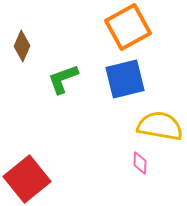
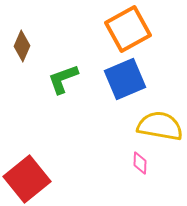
orange square: moved 2 px down
blue square: rotated 9 degrees counterclockwise
